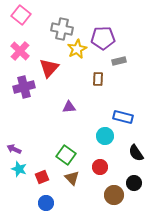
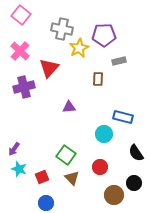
purple pentagon: moved 1 px right, 3 px up
yellow star: moved 2 px right, 1 px up
cyan circle: moved 1 px left, 2 px up
purple arrow: rotated 80 degrees counterclockwise
